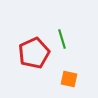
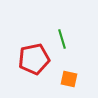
red pentagon: moved 6 px down; rotated 12 degrees clockwise
